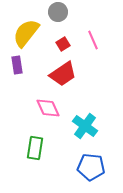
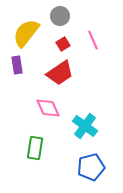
gray circle: moved 2 px right, 4 px down
red trapezoid: moved 3 px left, 1 px up
blue pentagon: rotated 20 degrees counterclockwise
